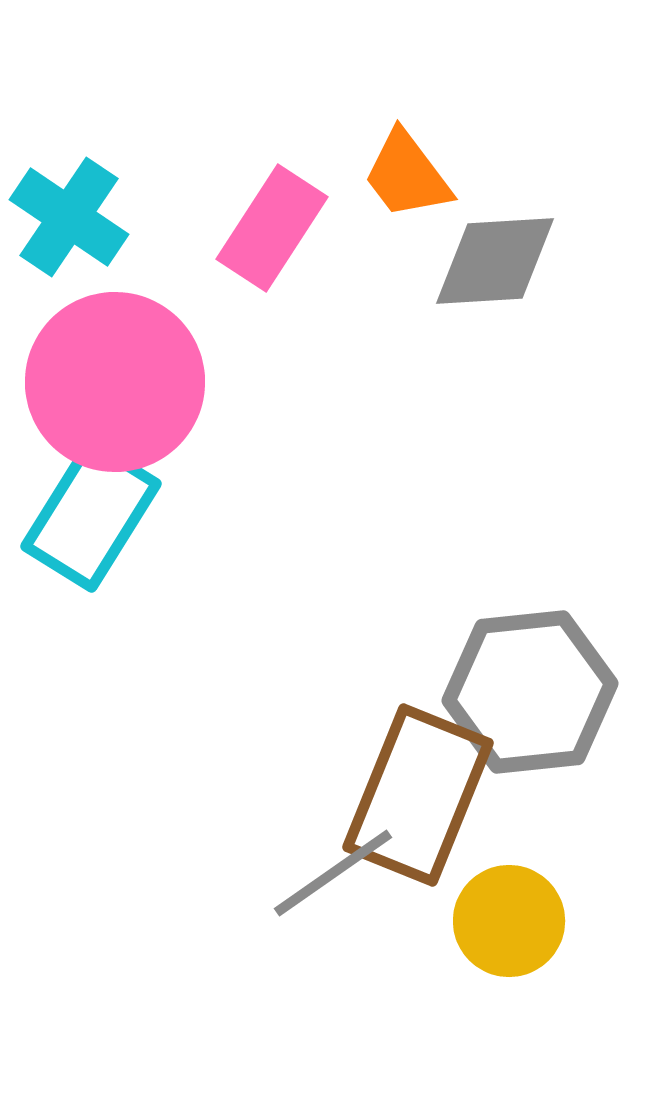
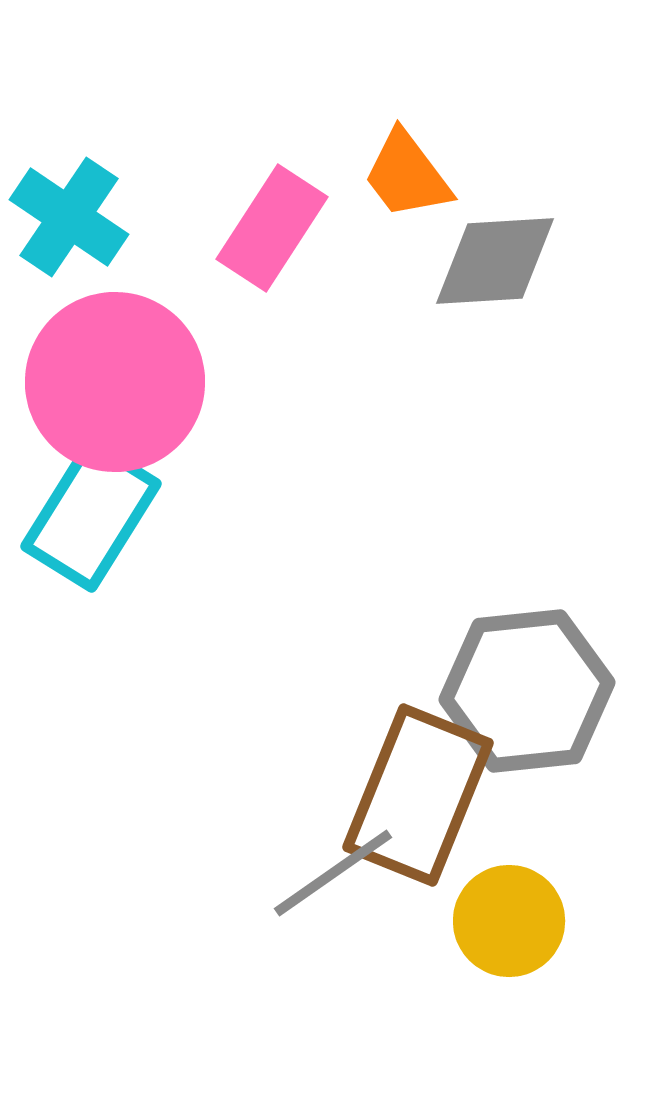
gray hexagon: moved 3 px left, 1 px up
